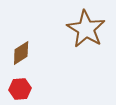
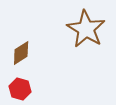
red hexagon: rotated 20 degrees clockwise
